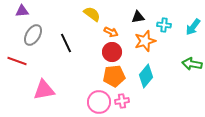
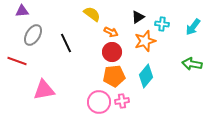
black triangle: rotated 24 degrees counterclockwise
cyan cross: moved 2 px left, 1 px up
